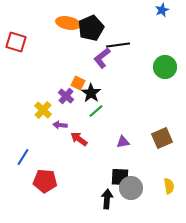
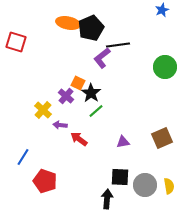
red pentagon: rotated 15 degrees clockwise
gray circle: moved 14 px right, 3 px up
